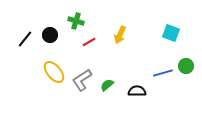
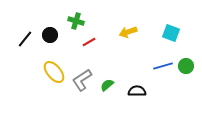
yellow arrow: moved 8 px right, 3 px up; rotated 48 degrees clockwise
blue line: moved 7 px up
